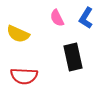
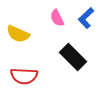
blue L-shape: rotated 15 degrees clockwise
black rectangle: rotated 32 degrees counterclockwise
